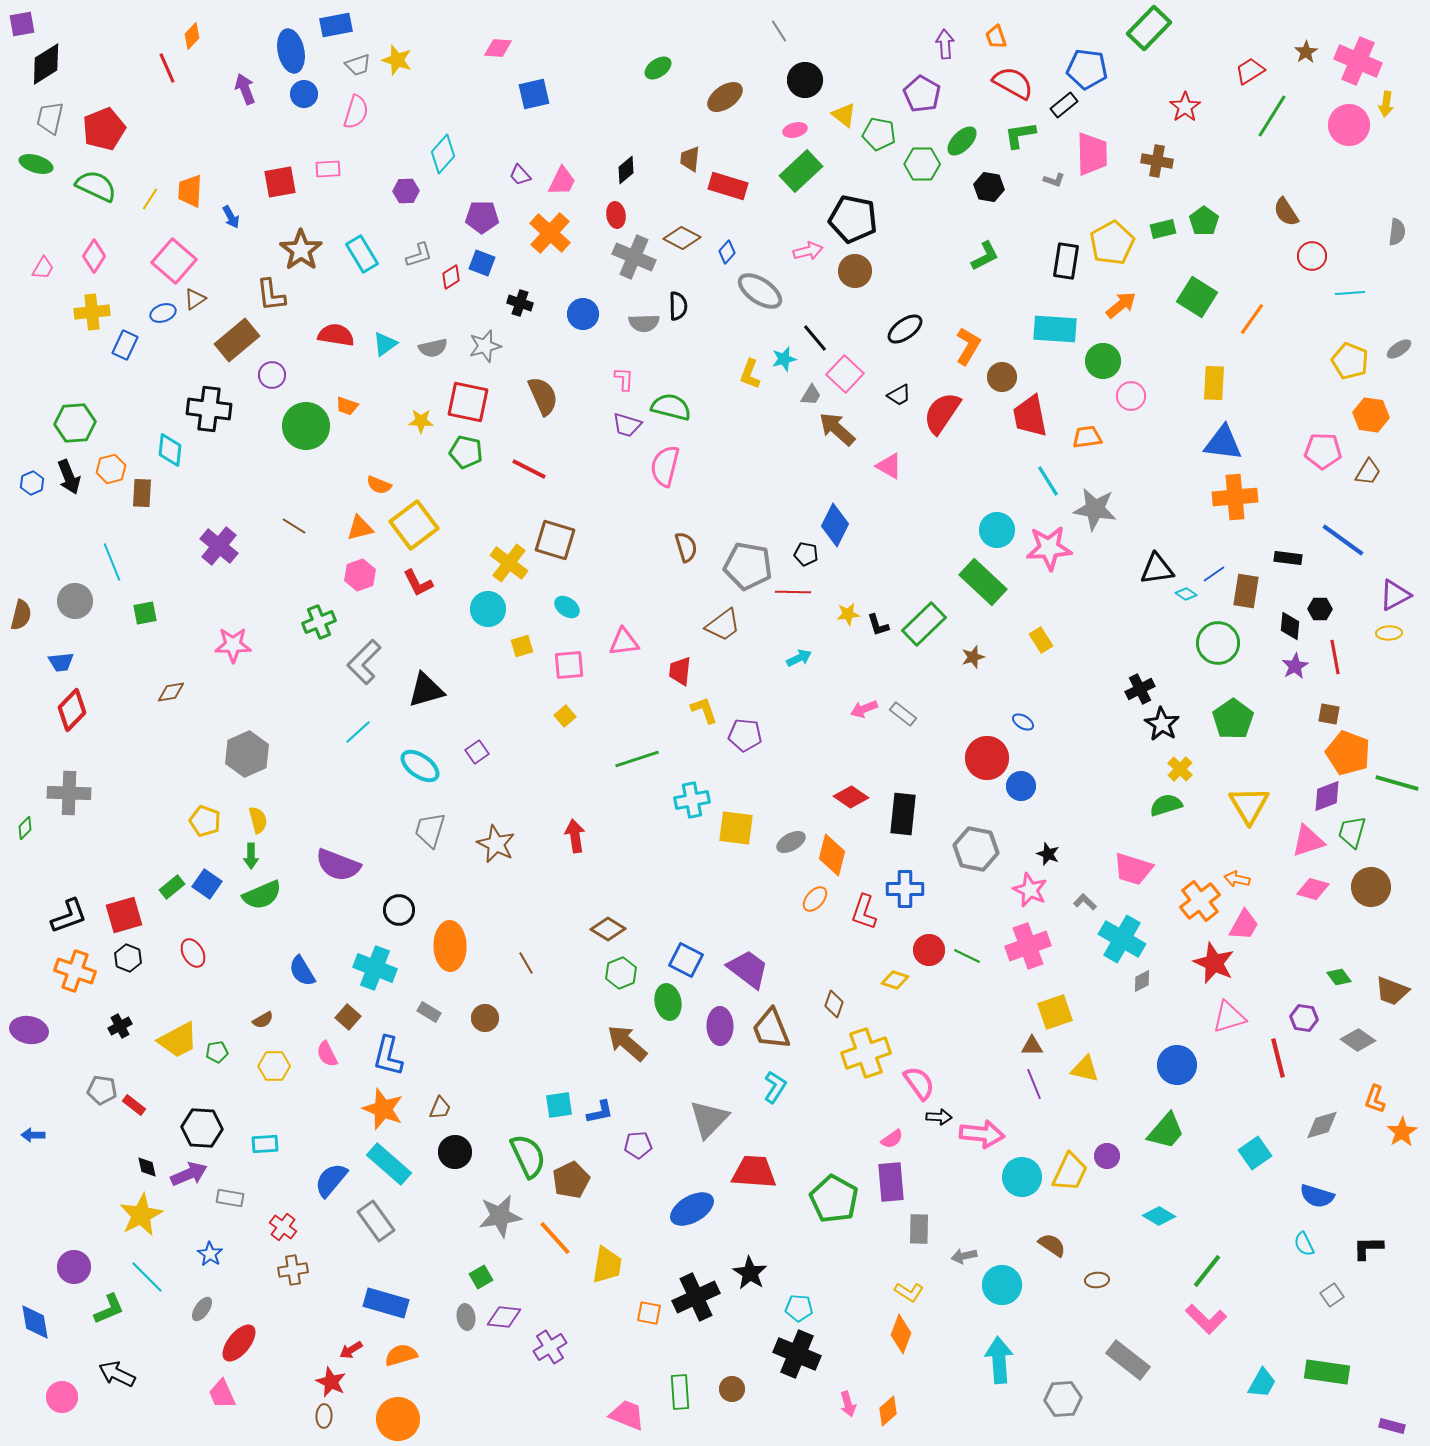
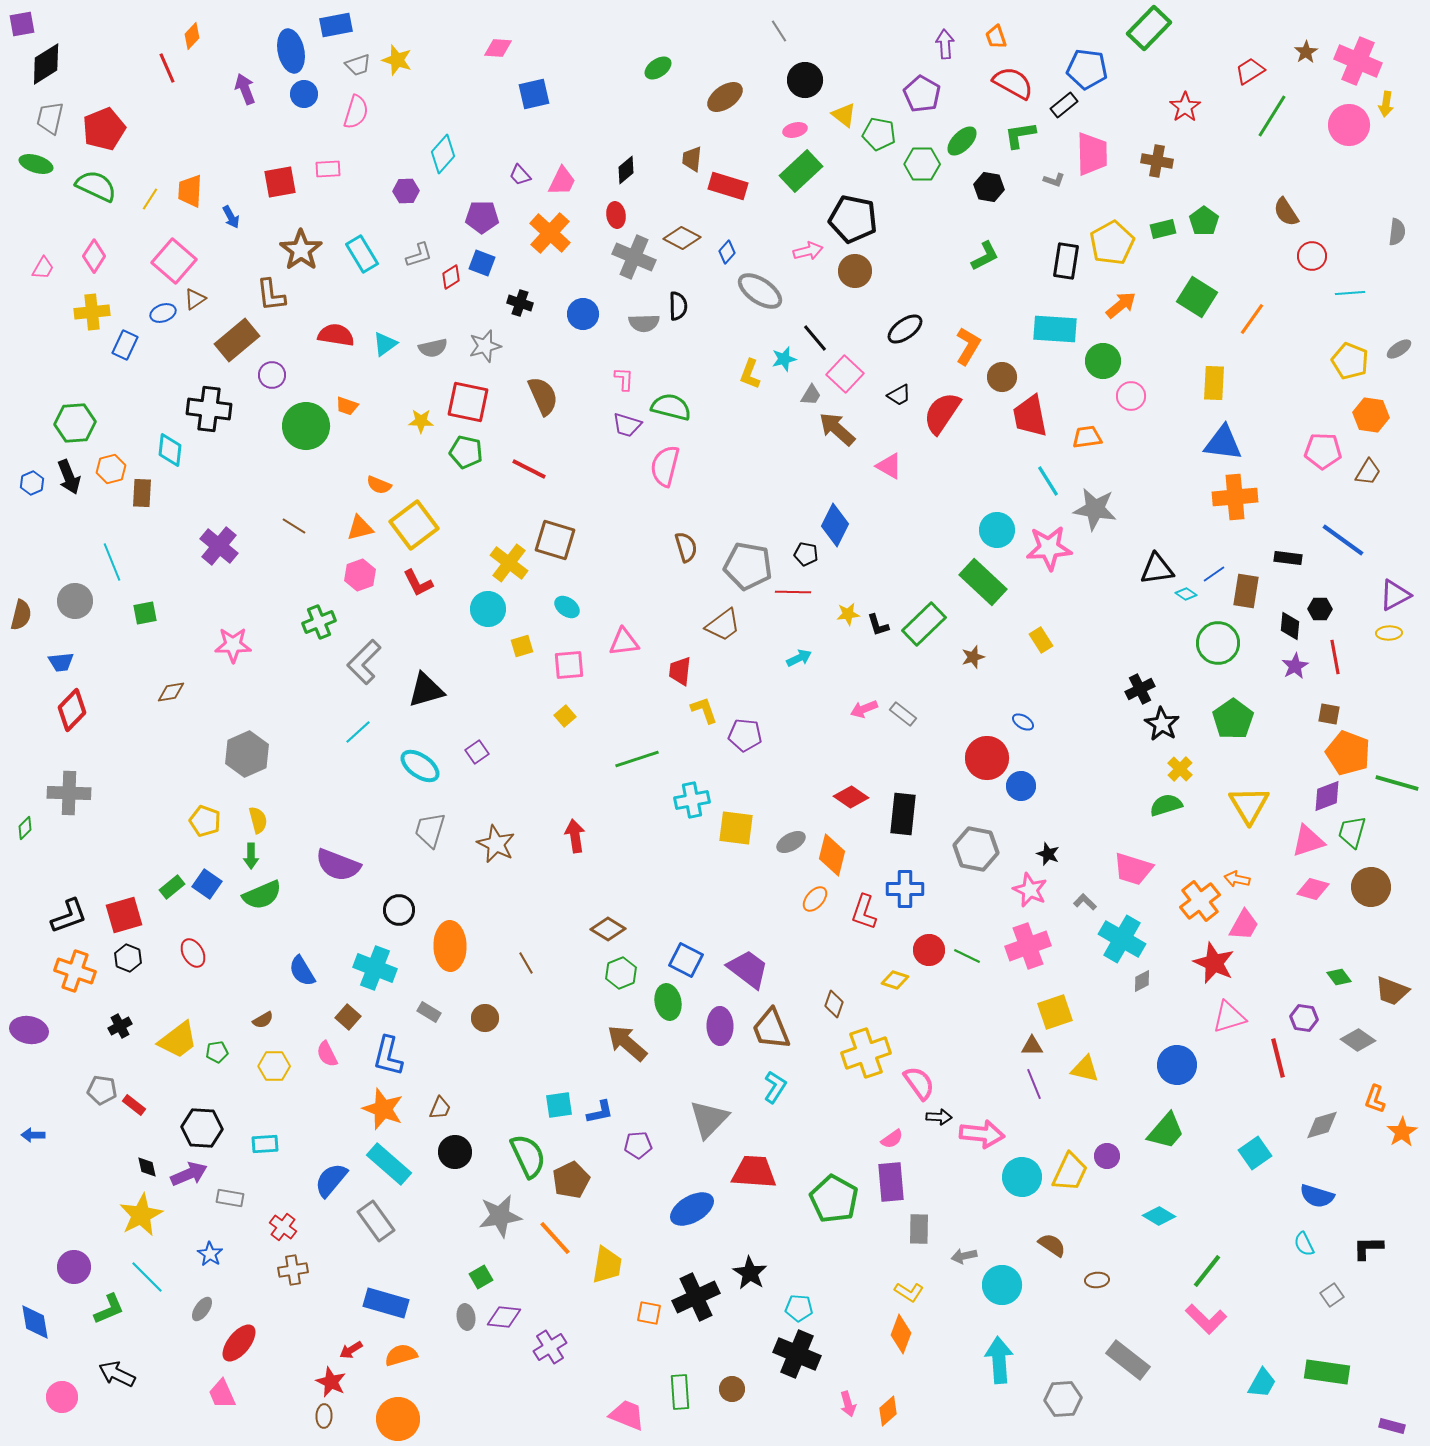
brown trapezoid at (690, 159): moved 2 px right
yellow trapezoid at (178, 1040): rotated 9 degrees counterclockwise
